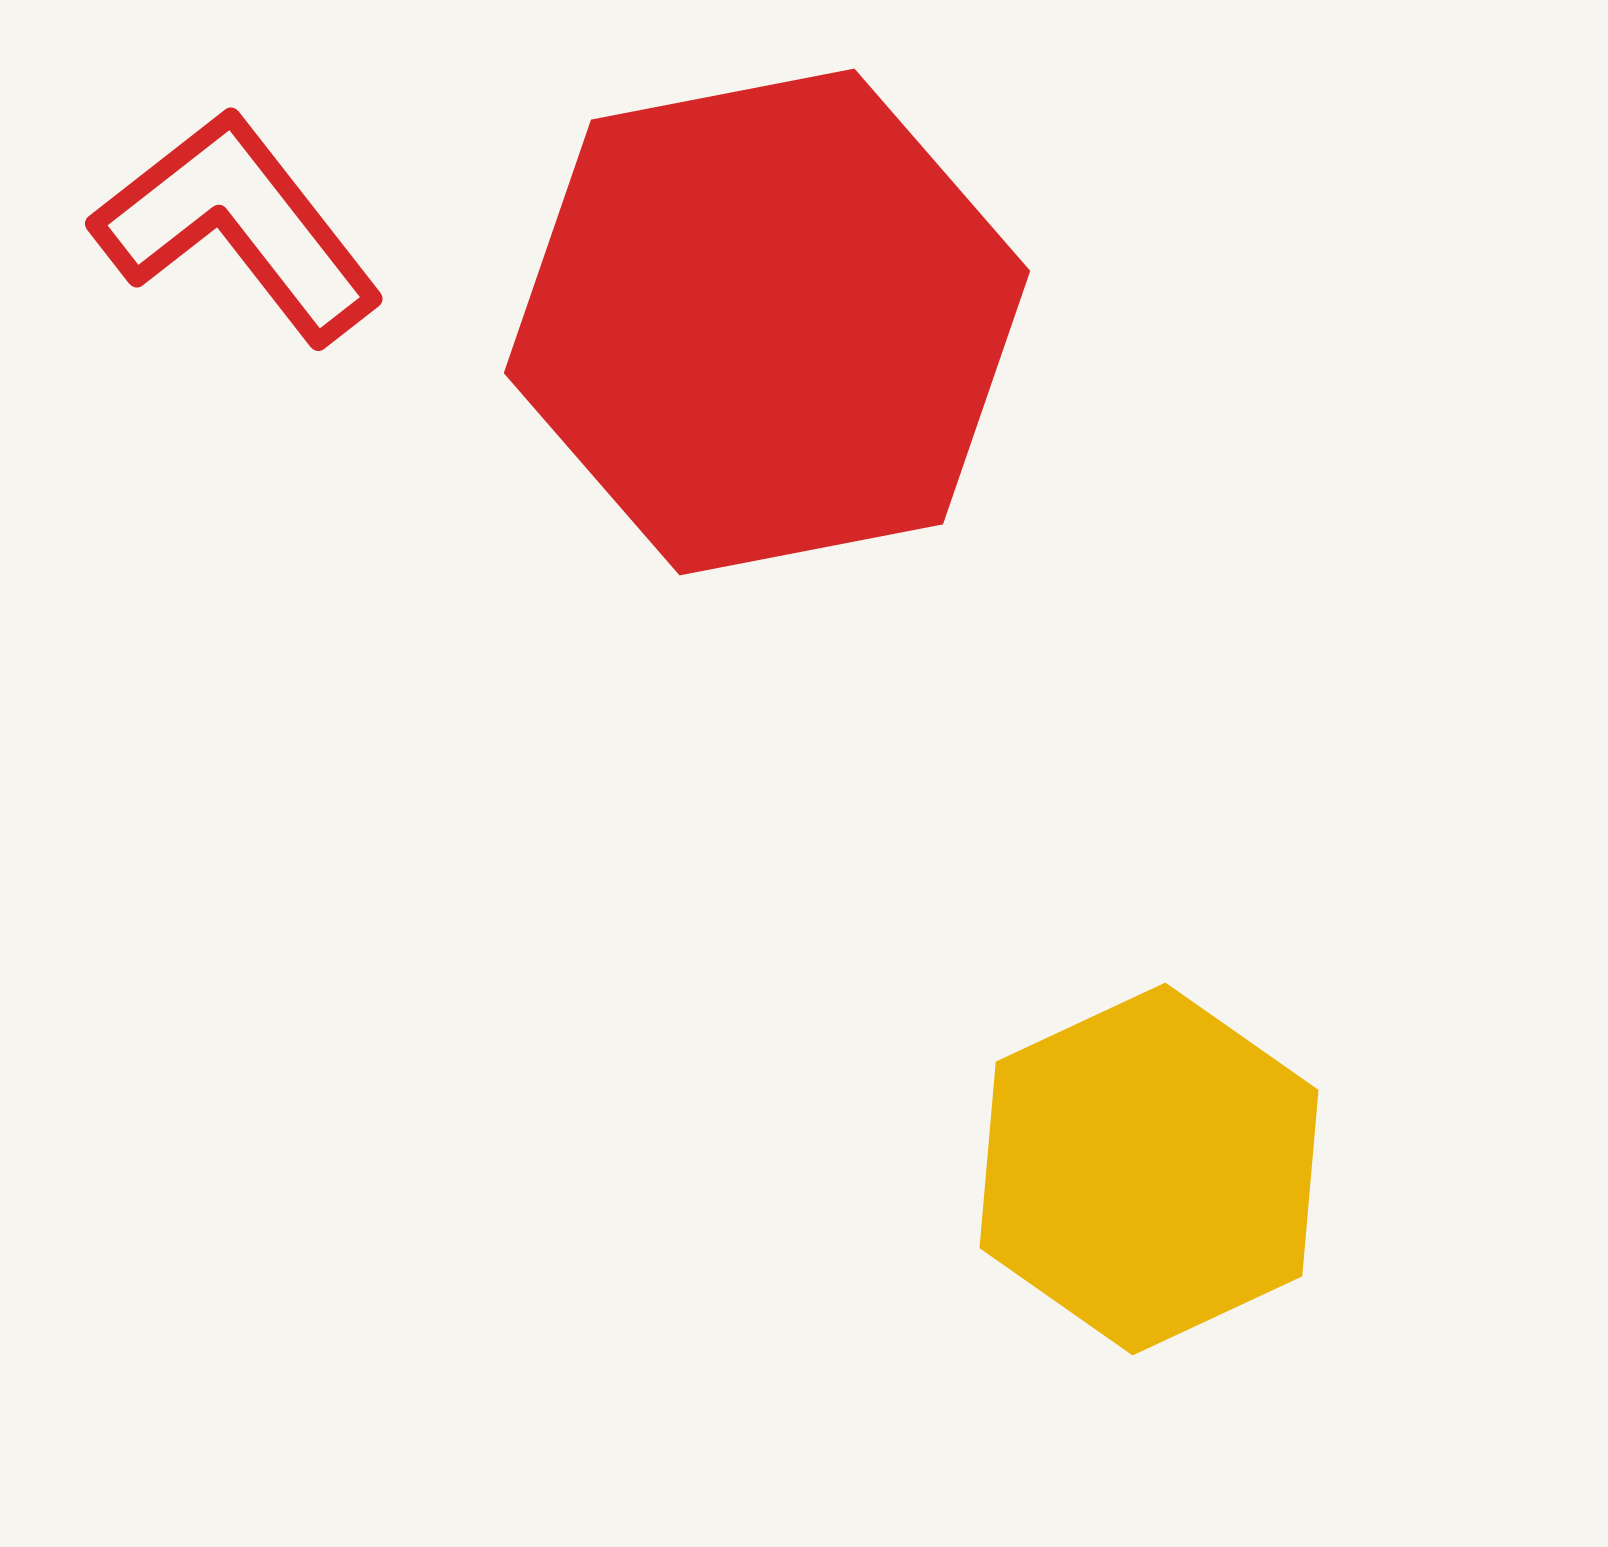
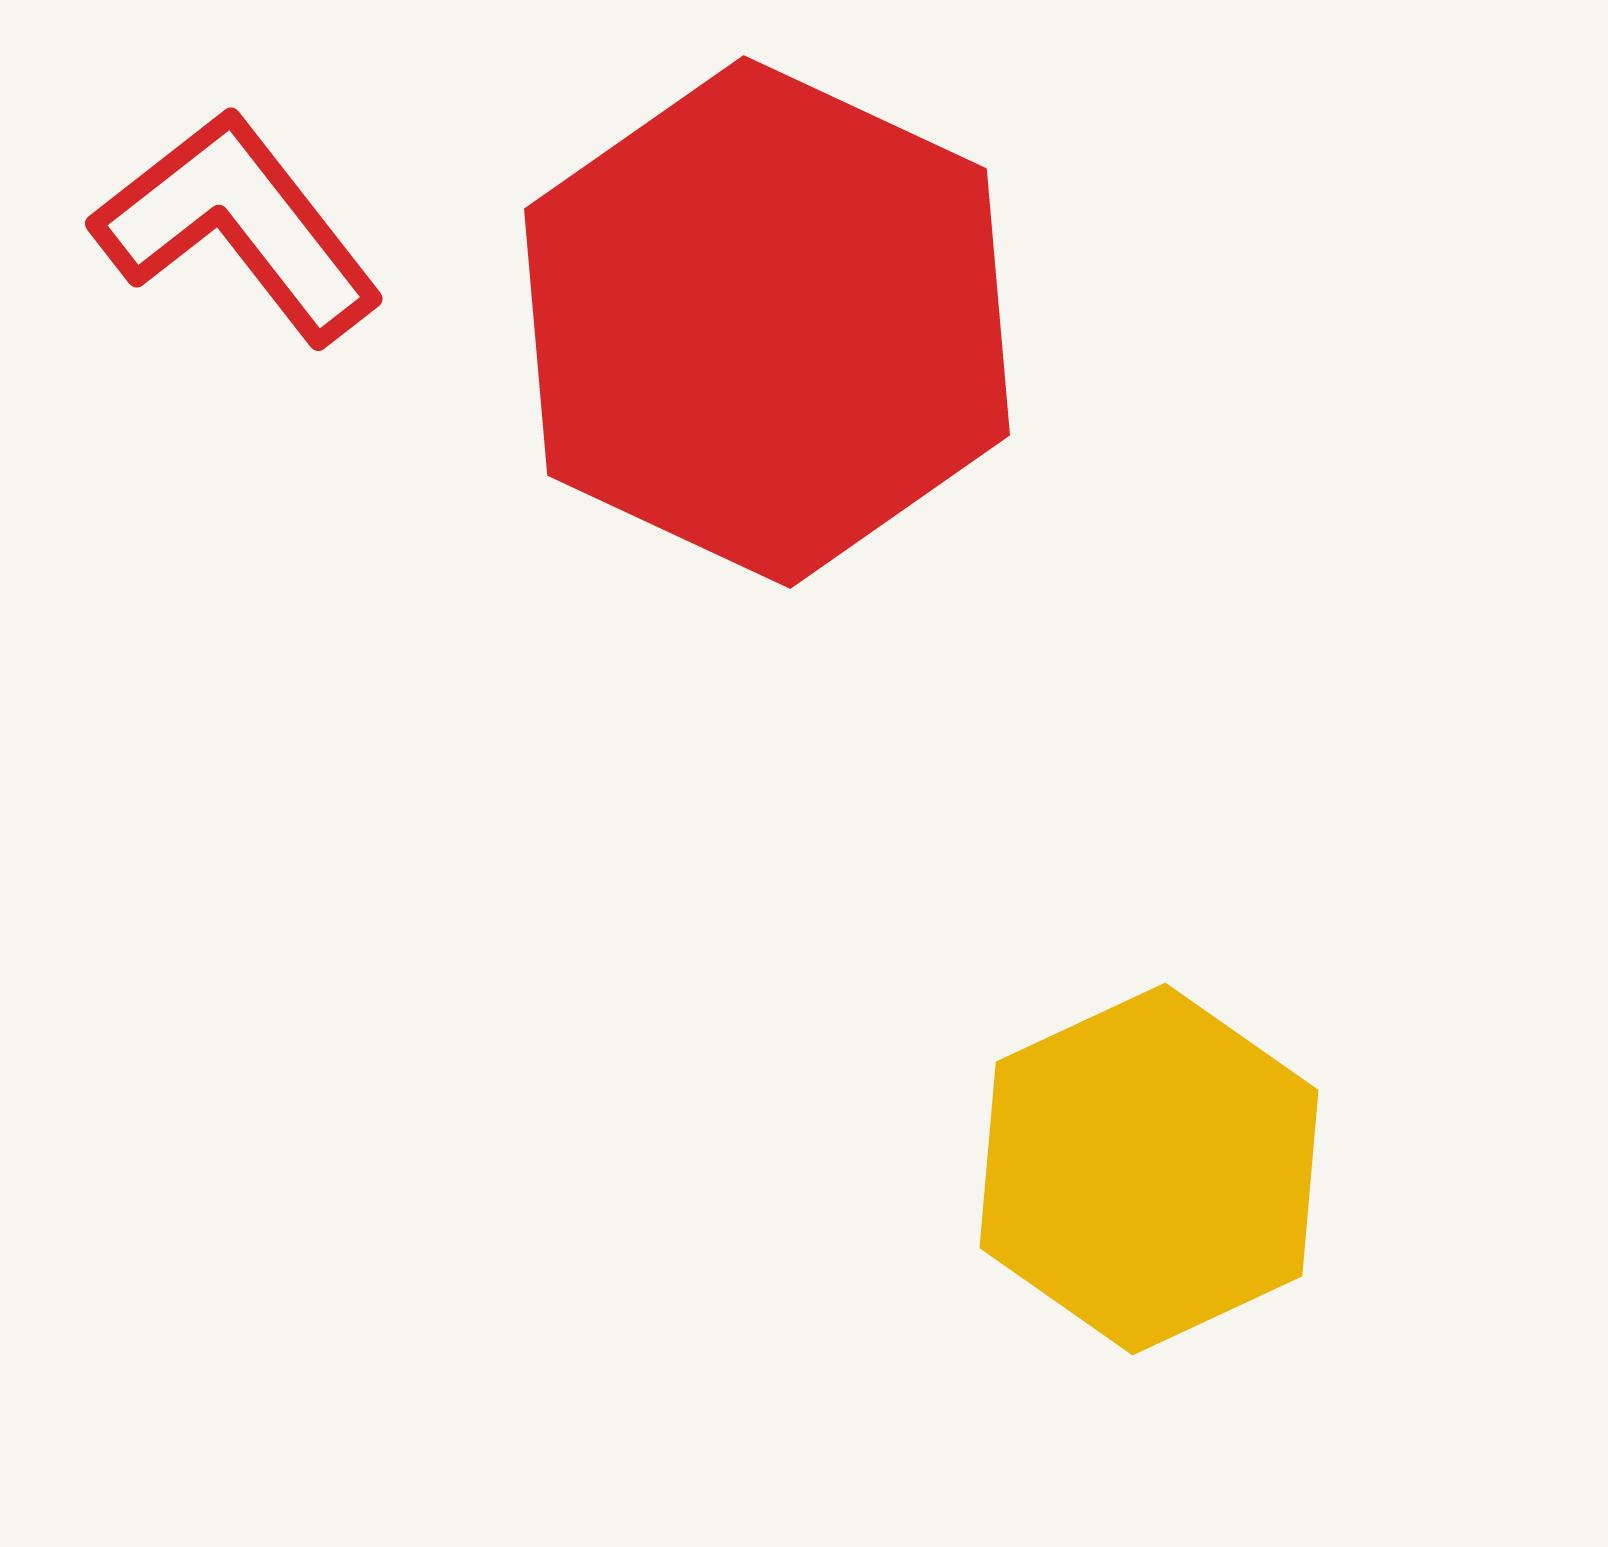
red hexagon: rotated 24 degrees counterclockwise
